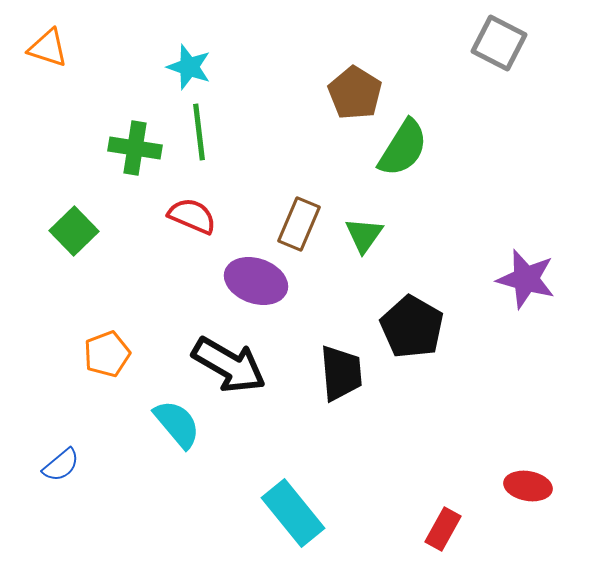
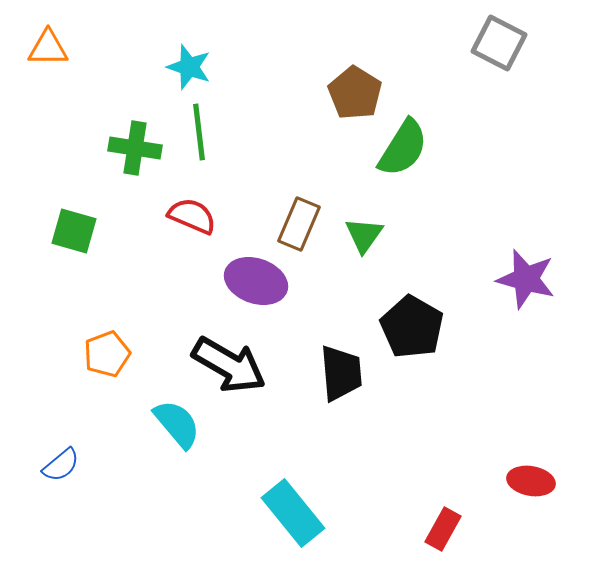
orange triangle: rotated 18 degrees counterclockwise
green square: rotated 30 degrees counterclockwise
red ellipse: moved 3 px right, 5 px up
